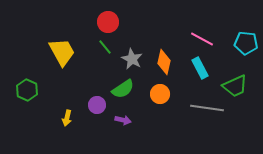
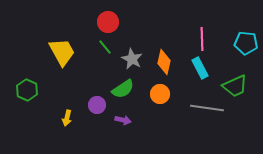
pink line: rotated 60 degrees clockwise
